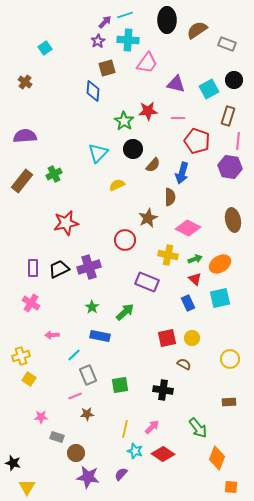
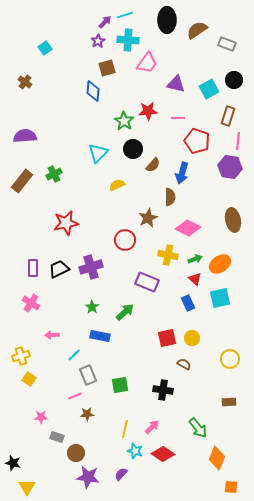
purple cross at (89, 267): moved 2 px right
